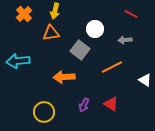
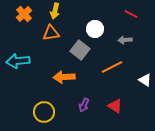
red triangle: moved 4 px right, 2 px down
